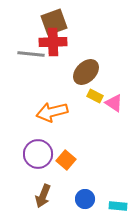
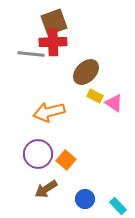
orange arrow: moved 3 px left
brown arrow: moved 3 px right, 7 px up; rotated 35 degrees clockwise
cyan rectangle: rotated 42 degrees clockwise
